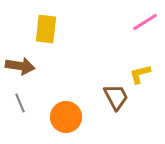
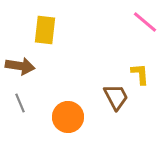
pink line: rotated 72 degrees clockwise
yellow rectangle: moved 1 px left, 1 px down
yellow L-shape: rotated 100 degrees clockwise
orange circle: moved 2 px right
